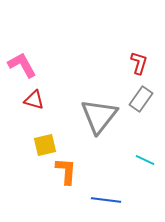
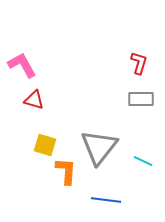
gray rectangle: rotated 55 degrees clockwise
gray triangle: moved 31 px down
yellow square: rotated 30 degrees clockwise
cyan line: moved 2 px left, 1 px down
